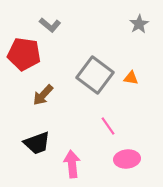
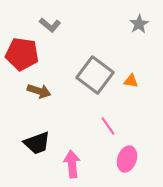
red pentagon: moved 2 px left
orange triangle: moved 3 px down
brown arrow: moved 4 px left, 4 px up; rotated 115 degrees counterclockwise
pink ellipse: rotated 65 degrees counterclockwise
